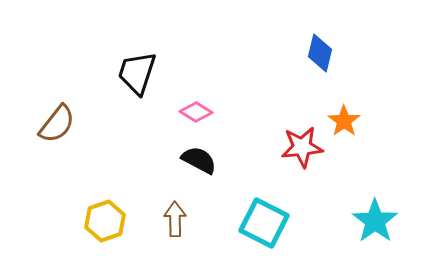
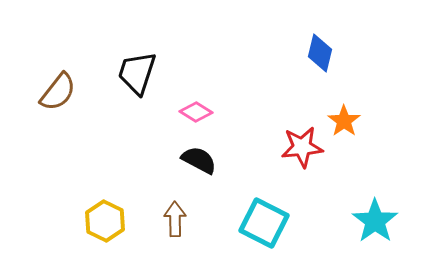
brown semicircle: moved 1 px right, 32 px up
yellow hexagon: rotated 15 degrees counterclockwise
